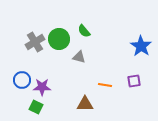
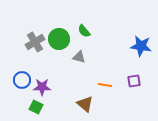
blue star: rotated 25 degrees counterclockwise
brown triangle: rotated 42 degrees clockwise
